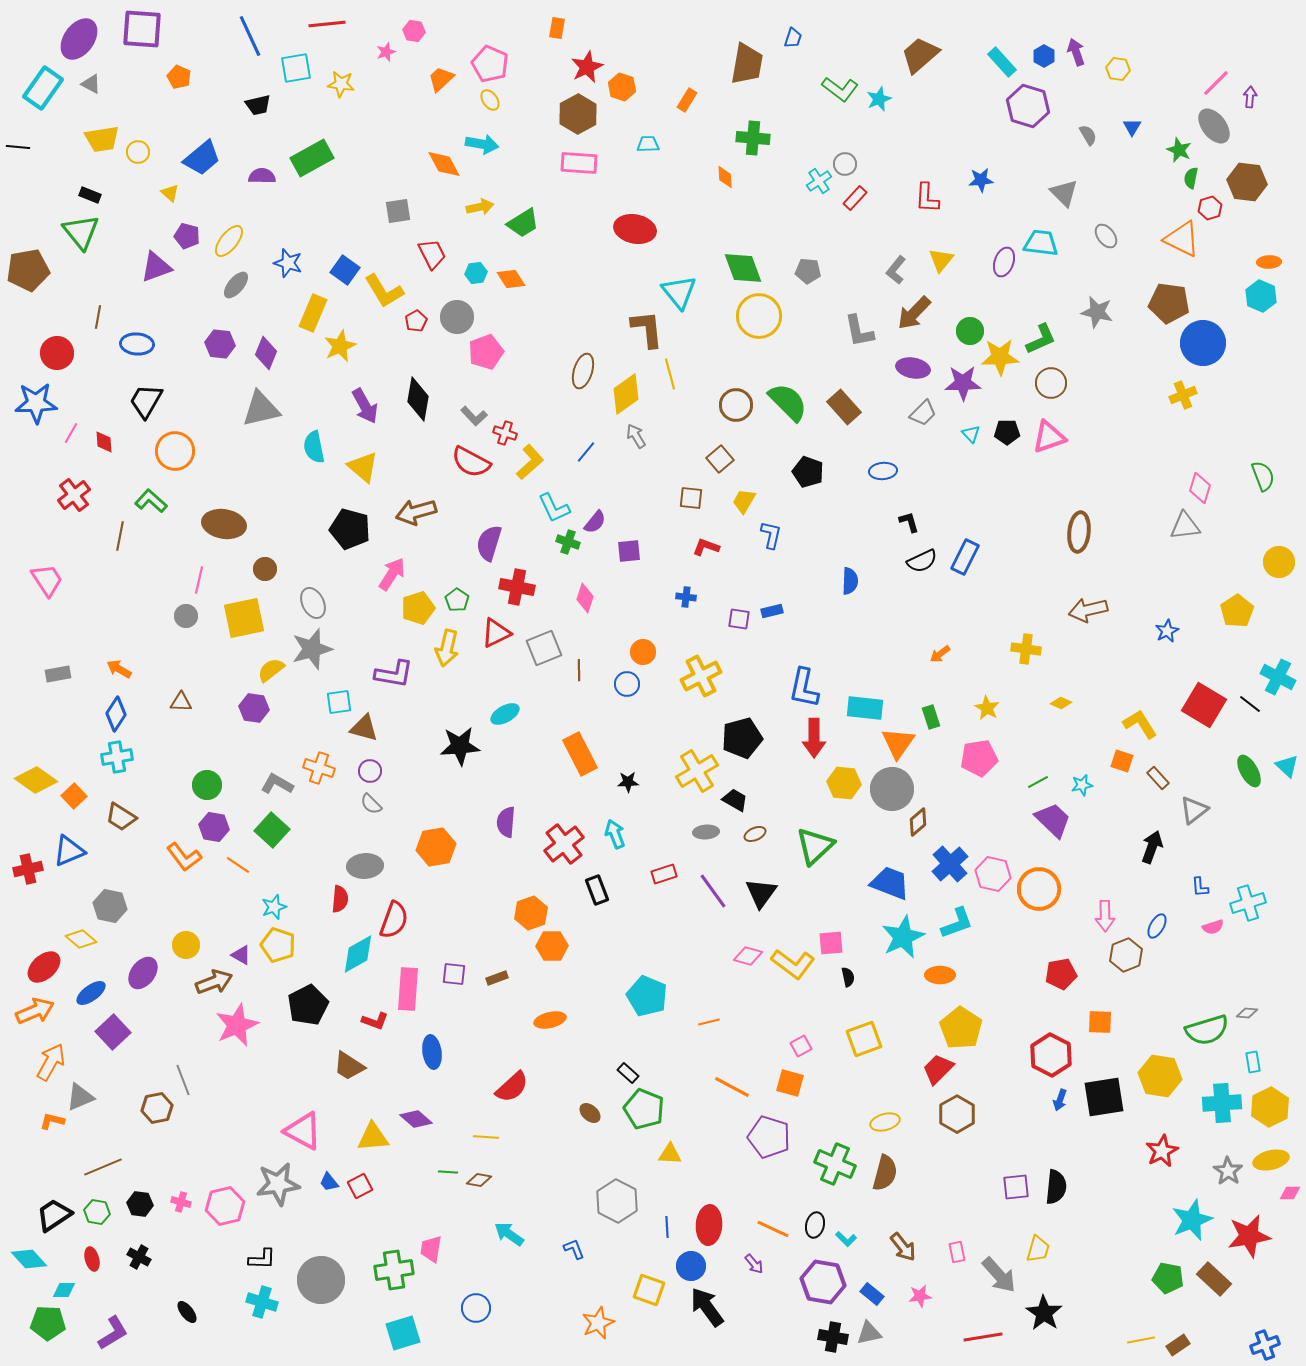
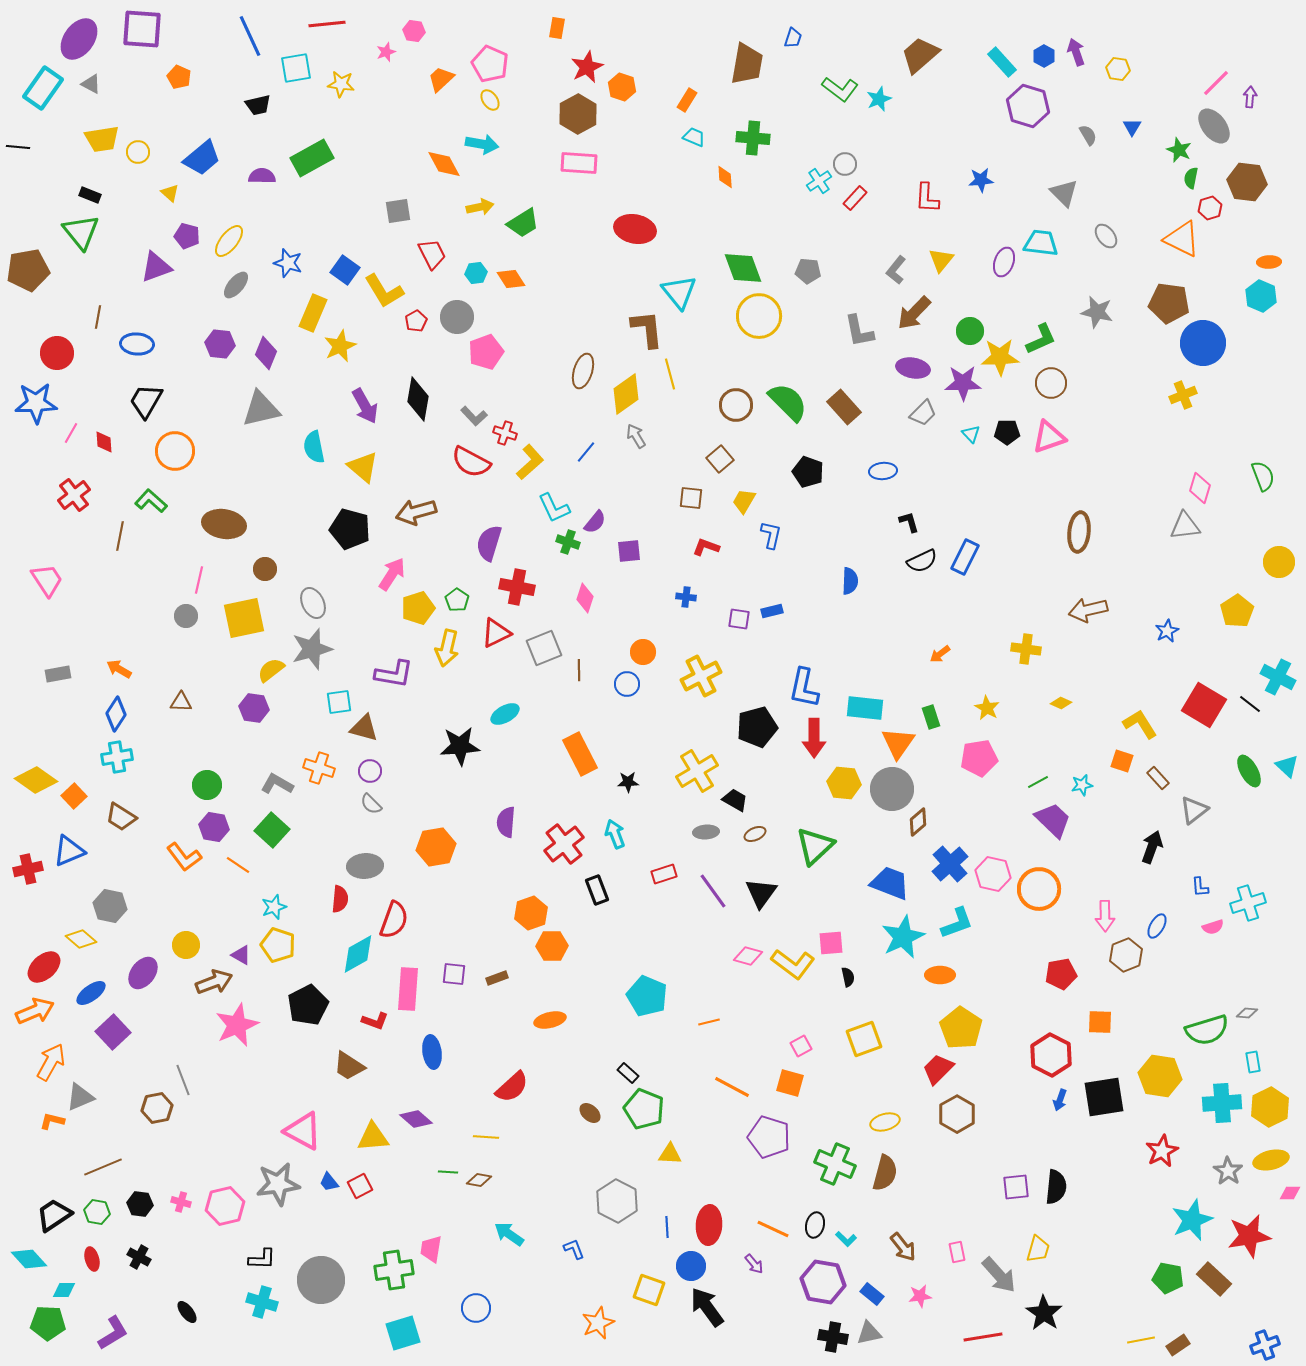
cyan trapezoid at (648, 144): moved 46 px right, 7 px up; rotated 25 degrees clockwise
black pentagon at (742, 738): moved 15 px right, 11 px up
